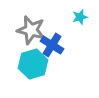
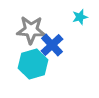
gray star: rotated 12 degrees counterclockwise
blue cross: rotated 15 degrees clockwise
